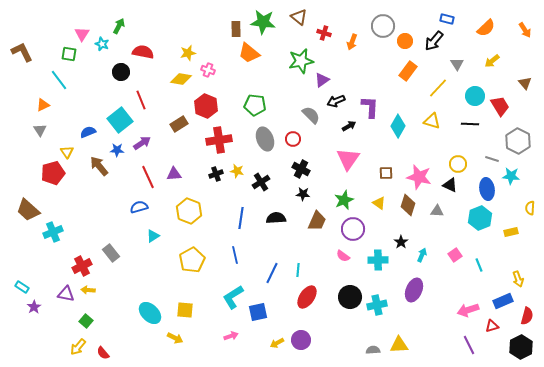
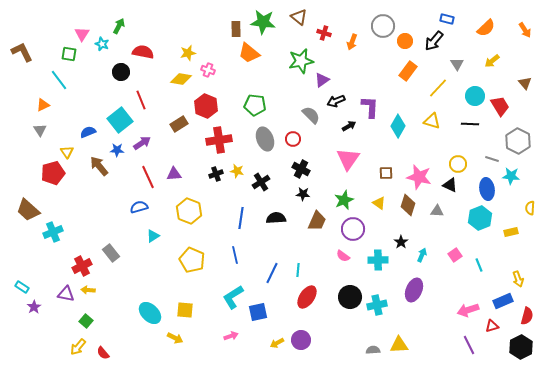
yellow pentagon at (192, 260): rotated 20 degrees counterclockwise
